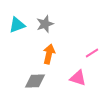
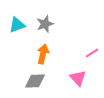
orange arrow: moved 6 px left
pink triangle: rotated 30 degrees clockwise
